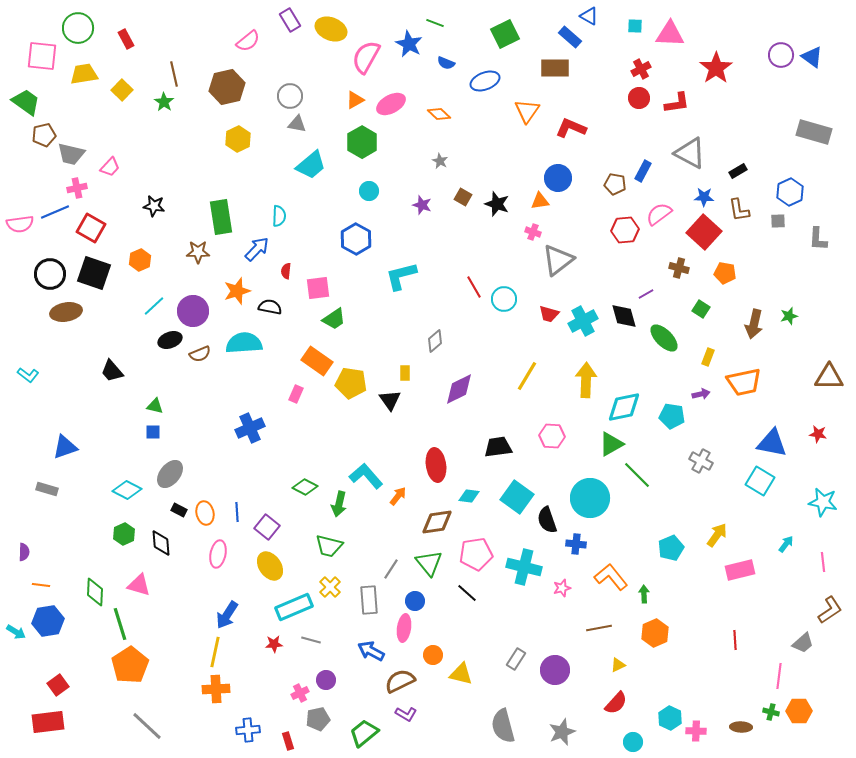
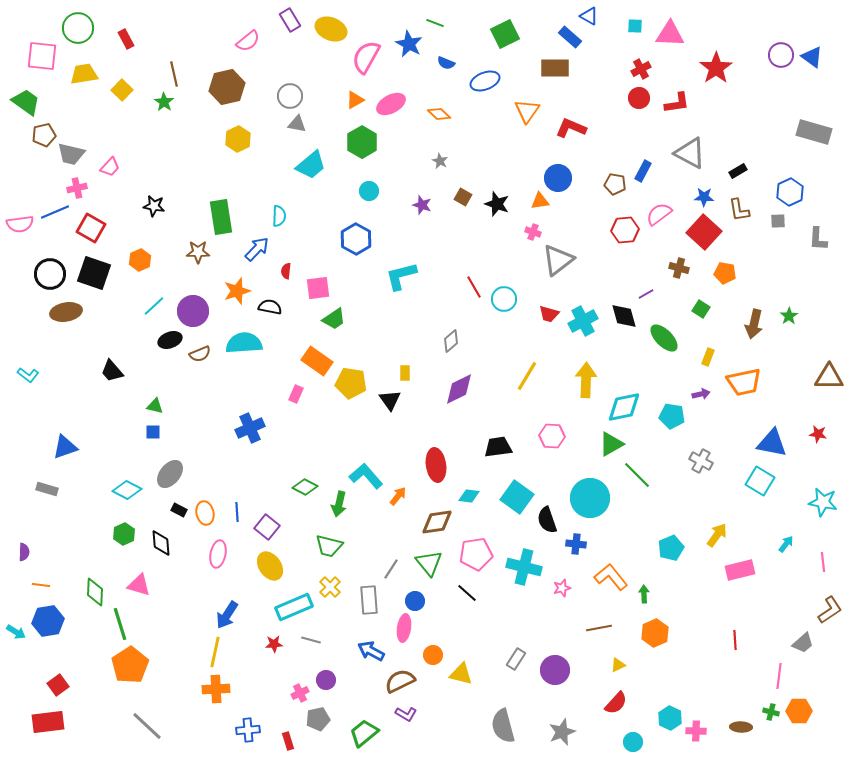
green star at (789, 316): rotated 18 degrees counterclockwise
gray diamond at (435, 341): moved 16 px right
